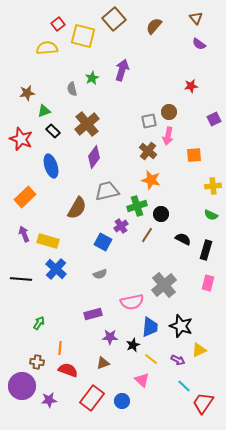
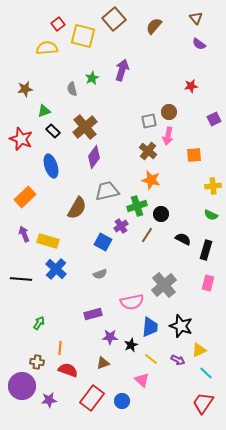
brown star at (27, 93): moved 2 px left, 4 px up
brown cross at (87, 124): moved 2 px left, 3 px down
black star at (133, 345): moved 2 px left
cyan line at (184, 386): moved 22 px right, 13 px up
